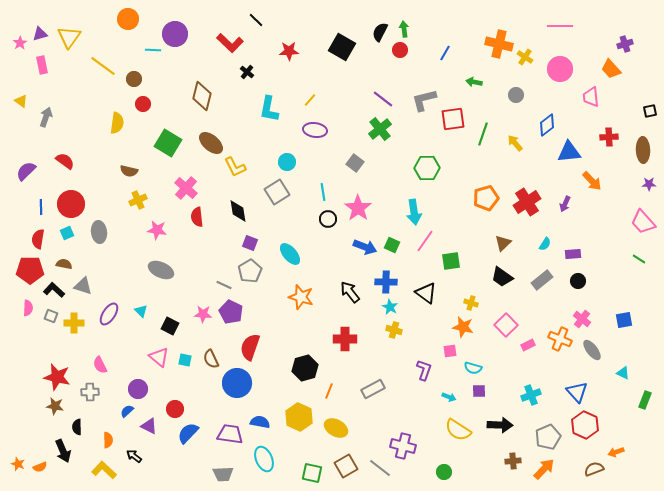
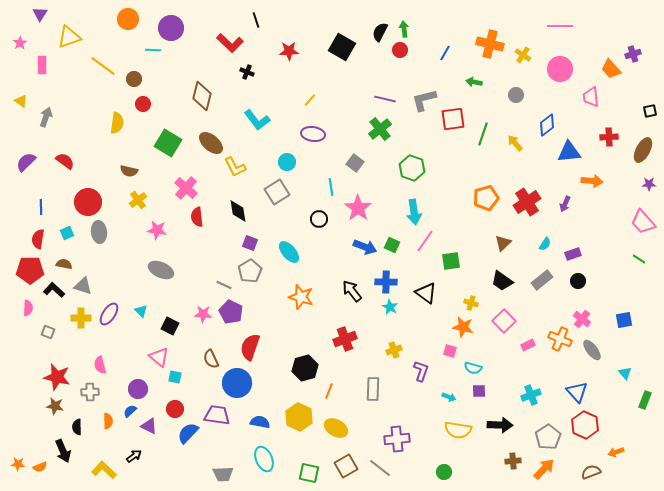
black line at (256, 20): rotated 28 degrees clockwise
purple triangle at (40, 34): moved 20 px up; rotated 42 degrees counterclockwise
purple circle at (175, 34): moved 4 px left, 6 px up
yellow triangle at (69, 37): rotated 35 degrees clockwise
orange cross at (499, 44): moved 9 px left
purple cross at (625, 44): moved 8 px right, 10 px down
yellow cross at (525, 57): moved 2 px left, 2 px up
pink rectangle at (42, 65): rotated 12 degrees clockwise
black cross at (247, 72): rotated 16 degrees counterclockwise
purple line at (383, 99): moved 2 px right; rotated 25 degrees counterclockwise
cyan L-shape at (269, 109): moved 12 px left, 11 px down; rotated 48 degrees counterclockwise
purple ellipse at (315, 130): moved 2 px left, 4 px down
brown ellipse at (643, 150): rotated 30 degrees clockwise
green hexagon at (427, 168): moved 15 px left; rotated 20 degrees clockwise
purple semicircle at (26, 171): moved 9 px up
orange arrow at (592, 181): rotated 40 degrees counterclockwise
cyan line at (323, 192): moved 8 px right, 5 px up
yellow cross at (138, 200): rotated 12 degrees counterclockwise
red circle at (71, 204): moved 17 px right, 2 px up
black circle at (328, 219): moved 9 px left
cyan ellipse at (290, 254): moved 1 px left, 2 px up
purple rectangle at (573, 254): rotated 14 degrees counterclockwise
black trapezoid at (502, 277): moved 4 px down
black arrow at (350, 292): moved 2 px right, 1 px up
gray square at (51, 316): moved 3 px left, 16 px down
yellow cross at (74, 323): moved 7 px right, 5 px up
pink square at (506, 325): moved 2 px left, 4 px up
yellow cross at (394, 330): moved 20 px down; rotated 35 degrees counterclockwise
red cross at (345, 339): rotated 20 degrees counterclockwise
pink square at (450, 351): rotated 24 degrees clockwise
cyan square at (185, 360): moved 10 px left, 17 px down
pink semicircle at (100, 365): rotated 12 degrees clockwise
purple L-shape at (424, 370): moved 3 px left, 1 px down
cyan triangle at (623, 373): moved 2 px right; rotated 24 degrees clockwise
gray rectangle at (373, 389): rotated 60 degrees counterclockwise
blue semicircle at (127, 411): moved 3 px right
yellow semicircle at (458, 430): rotated 24 degrees counterclockwise
purple trapezoid at (230, 434): moved 13 px left, 19 px up
gray pentagon at (548, 437): rotated 10 degrees counterclockwise
orange semicircle at (108, 440): moved 19 px up
purple cross at (403, 446): moved 6 px left, 7 px up; rotated 20 degrees counterclockwise
black arrow at (134, 456): rotated 105 degrees clockwise
orange star at (18, 464): rotated 16 degrees counterclockwise
brown semicircle at (594, 469): moved 3 px left, 3 px down
green square at (312, 473): moved 3 px left
